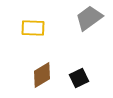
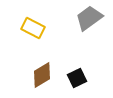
yellow rectangle: rotated 25 degrees clockwise
black square: moved 2 px left
